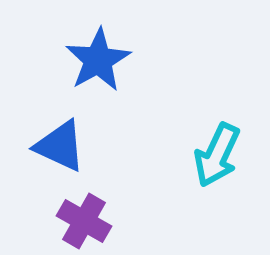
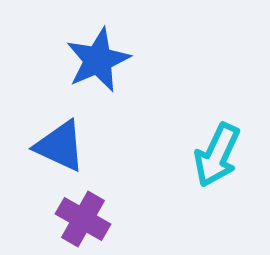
blue star: rotated 6 degrees clockwise
purple cross: moved 1 px left, 2 px up
